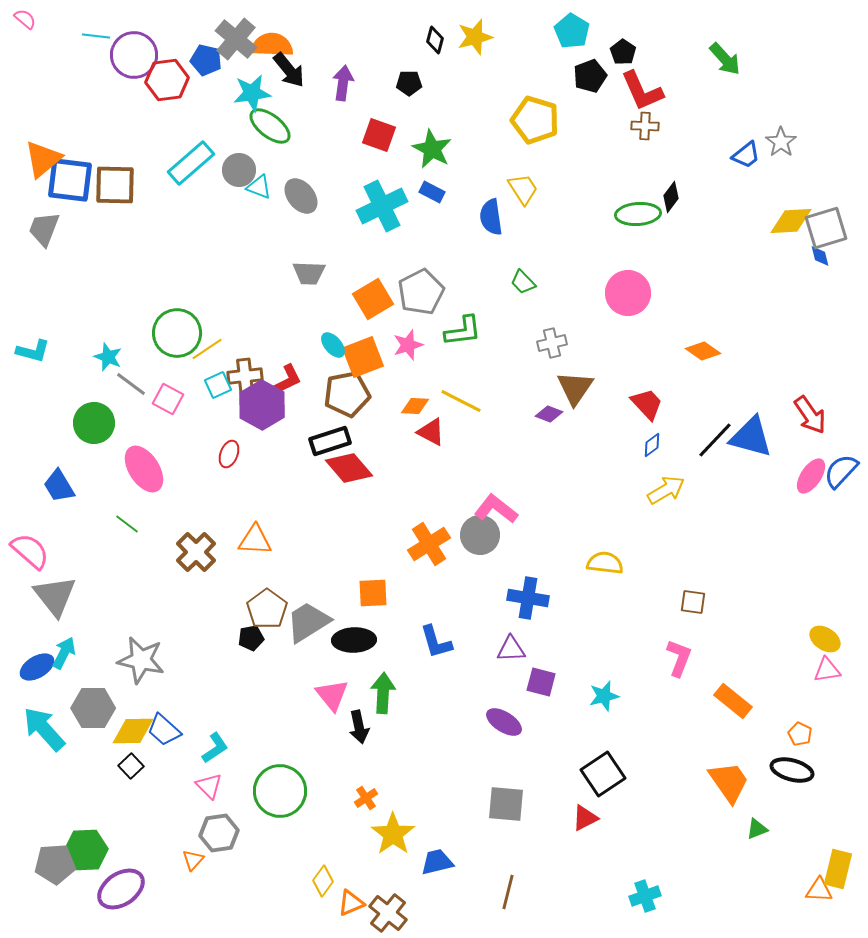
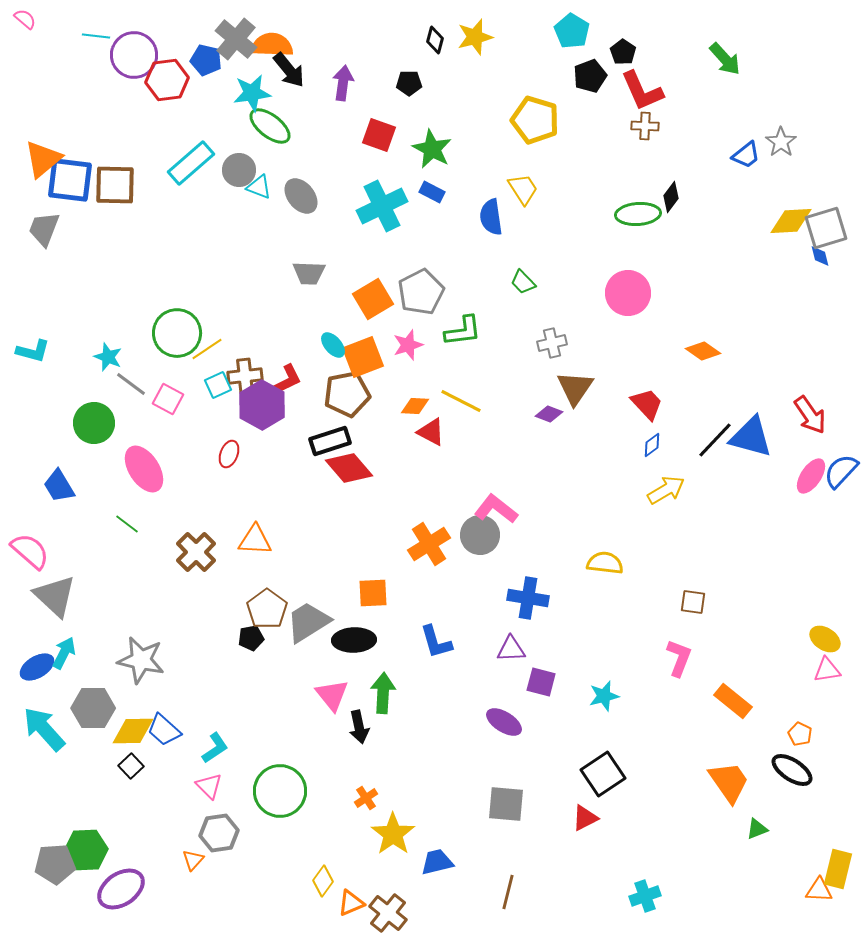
gray triangle at (55, 596): rotated 9 degrees counterclockwise
black ellipse at (792, 770): rotated 18 degrees clockwise
